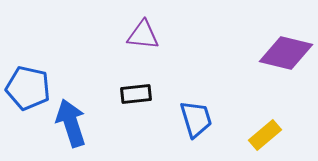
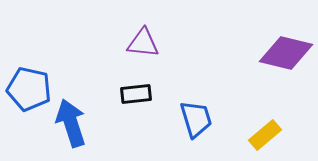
purple triangle: moved 8 px down
blue pentagon: moved 1 px right, 1 px down
